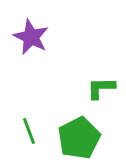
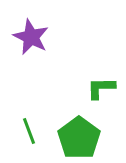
green pentagon: rotated 9 degrees counterclockwise
